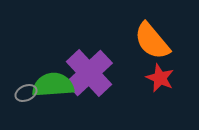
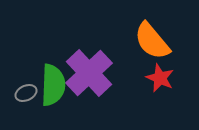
green semicircle: rotated 96 degrees clockwise
